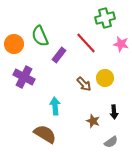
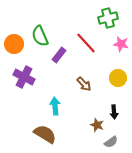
green cross: moved 3 px right
yellow circle: moved 13 px right
brown star: moved 4 px right, 4 px down
